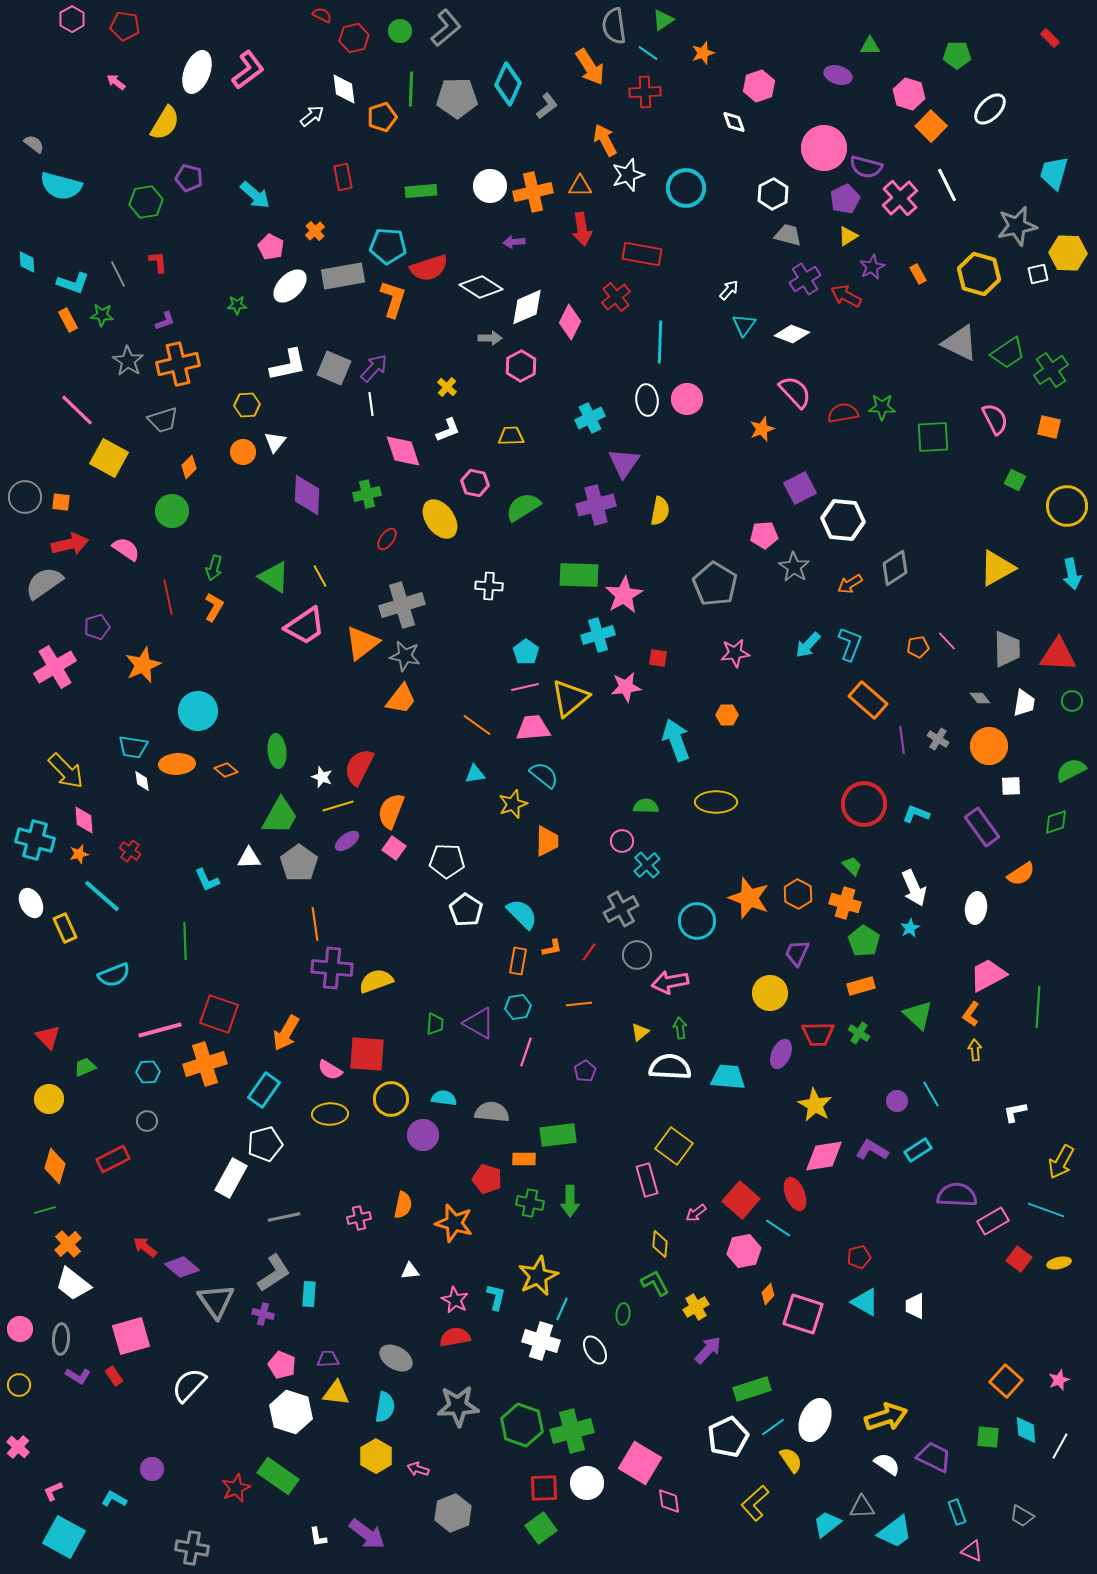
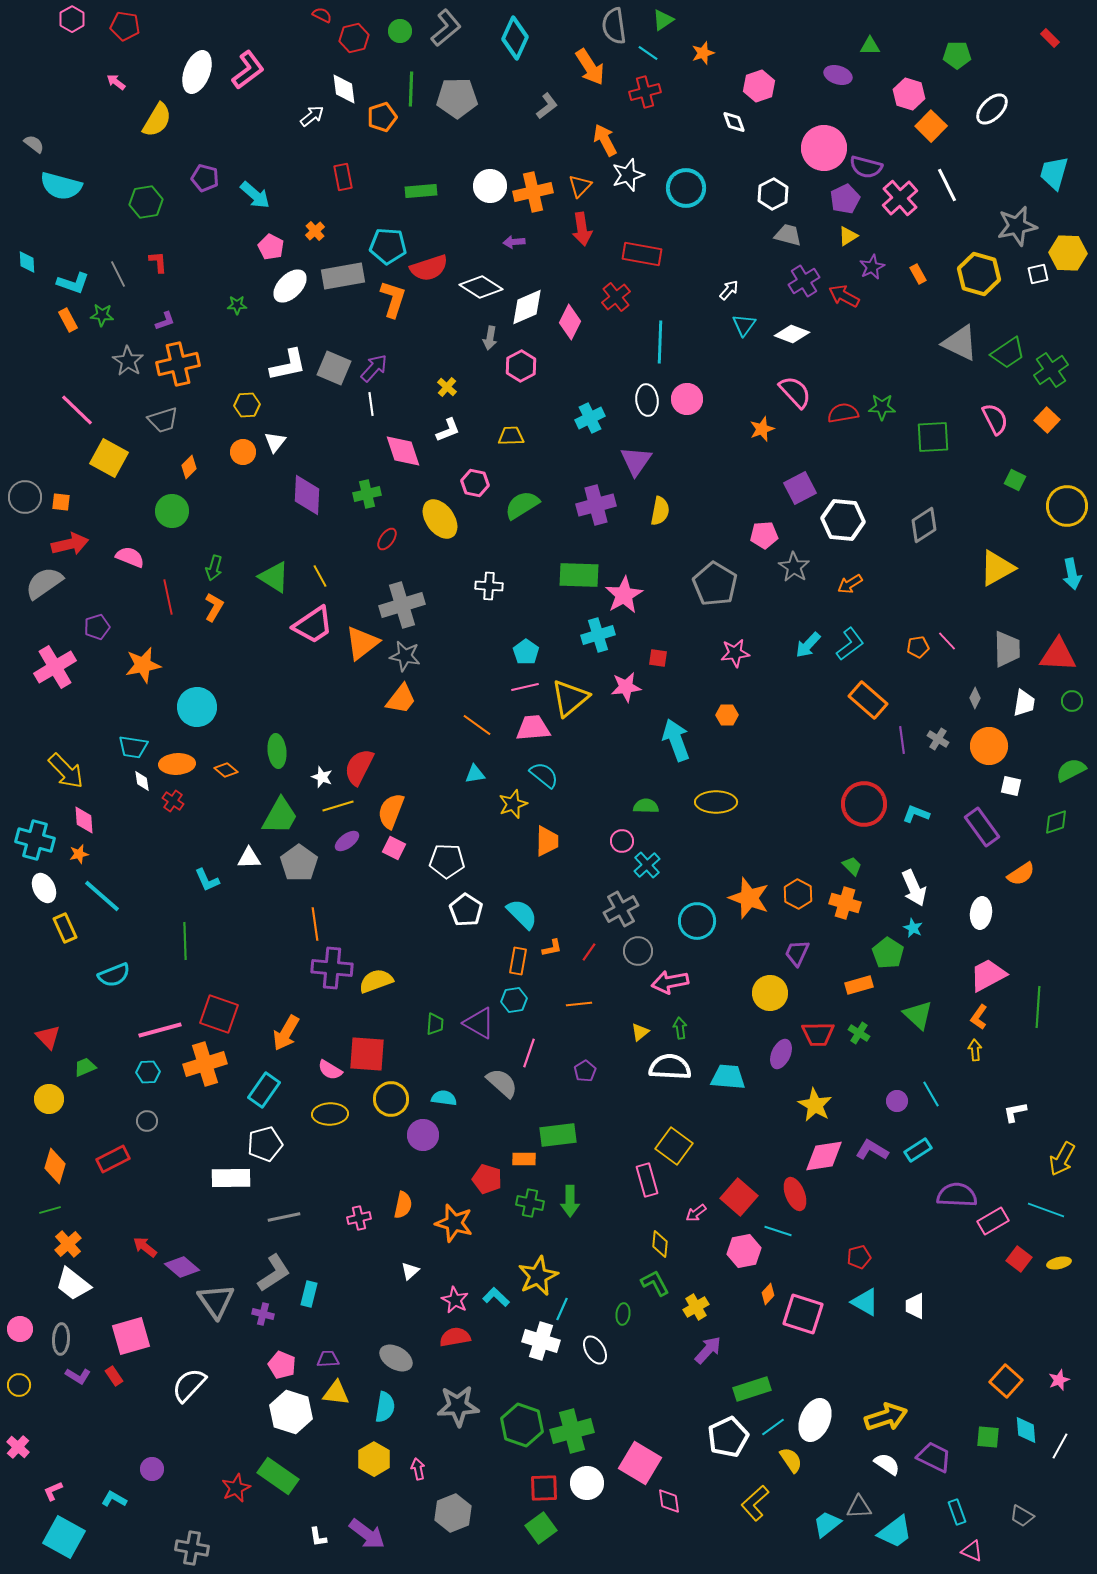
cyan diamond at (508, 84): moved 7 px right, 46 px up
red cross at (645, 92): rotated 12 degrees counterclockwise
white ellipse at (990, 109): moved 2 px right
yellow semicircle at (165, 123): moved 8 px left, 3 px up
purple pentagon at (189, 178): moved 16 px right
orange triangle at (580, 186): rotated 45 degrees counterclockwise
purple cross at (805, 279): moved 1 px left, 2 px down
red arrow at (846, 296): moved 2 px left
gray arrow at (490, 338): rotated 100 degrees clockwise
orange square at (1049, 427): moved 2 px left, 7 px up; rotated 30 degrees clockwise
purple triangle at (624, 463): moved 12 px right, 2 px up
green semicircle at (523, 507): moved 1 px left, 2 px up
pink semicircle at (126, 549): moved 4 px right, 8 px down; rotated 12 degrees counterclockwise
gray diamond at (895, 568): moved 29 px right, 43 px up
pink trapezoid at (305, 626): moved 8 px right, 1 px up
cyan L-shape at (850, 644): rotated 32 degrees clockwise
orange star at (143, 665): rotated 12 degrees clockwise
gray diamond at (980, 698): moved 5 px left; rotated 65 degrees clockwise
cyan circle at (198, 711): moved 1 px left, 4 px up
white square at (1011, 786): rotated 15 degrees clockwise
pink square at (394, 848): rotated 10 degrees counterclockwise
red cross at (130, 851): moved 43 px right, 50 px up
white ellipse at (31, 903): moved 13 px right, 15 px up
white ellipse at (976, 908): moved 5 px right, 5 px down
cyan star at (910, 928): moved 3 px right; rotated 18 degrees counterclockwise
green pentagon at (864, 941): moved 24 px right, 12 px down
gray circle at (637, 955): moved 1 px right, 4 px up
orange rectangle at (861, 986): moved 2 px left, 1 px up
cyan hexagon at (518, 1007): moved 4 px left, 7 px up
orange L-shape at (971, 1014): moved 8 px right, 3 px down
pink line at (526, 1052): moved 3 px right, 1 px down
gray semicircle at (492, 1112): moved 10 px right, 29 px up; rotated 36 degrees clockwise
yellow arrow at (1061, 1162): moved 1 px right, 3 px up
white rectangle at (231, 1178): rotated 60 degrees clockwise
red square at (741, 1200): moved 2 px left, 3 px up
green line at (45, 1210): moved 5 px right
cyan line at (778, 1228): moved 3 px down; rotated 16 degrees counterclockwise
white triangle at (410, 1271): rotated 36 degrees counterclockwise
cyan rectangle at (309, 1294): rotated 10 degrees clockwise
cyan L-shape at (496, 1297): rotated 60 degrees counterclockwise
yellow hexagon at (376, 1456): moved 2 px left, 3 px down
pink arrow at (418, 1469): rotated 60 degrees clockwise
gray triangle at (862, 1507): moved 3 px left
